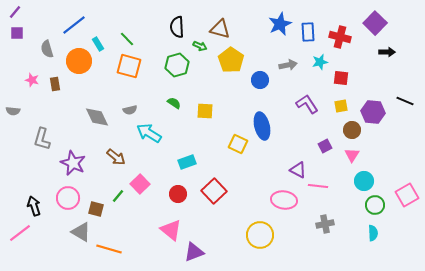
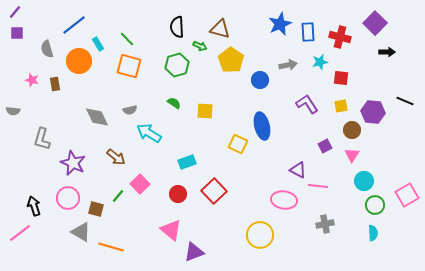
orange line at (109, 249): moved 2 px right, 2 px up
